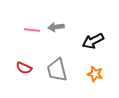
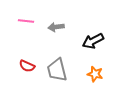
pink line: moved 6 px left, 9 px up
red semicircle: moved 3 px right, 2 px up
